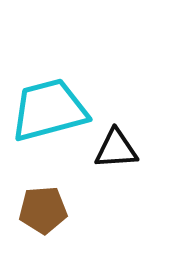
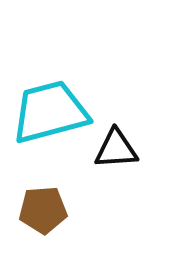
cyan trapezoid: moved 1 px right, 2 px down
